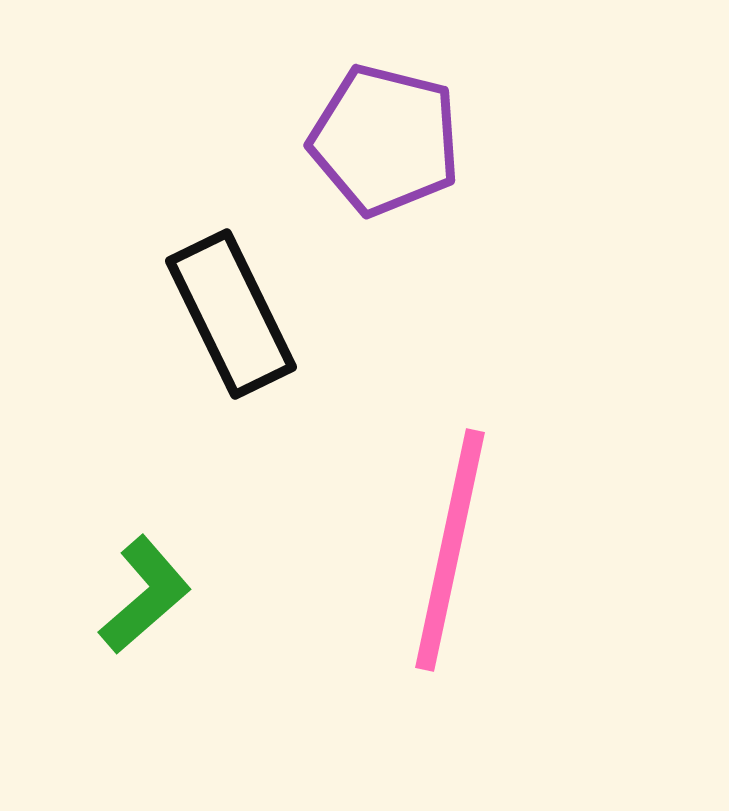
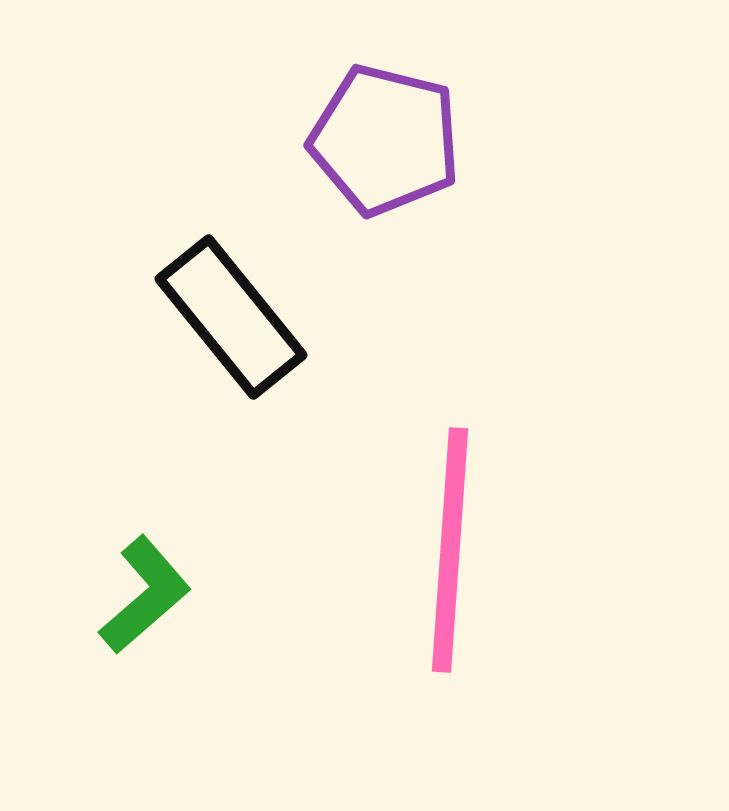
black rectangle: moved 3 px down; rotated 13 degrees counterclockwise
pink line: rotated 8 degrees counterclockwise
